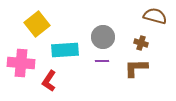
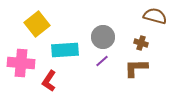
purple line: rotated 40 degrees counterclockwise
